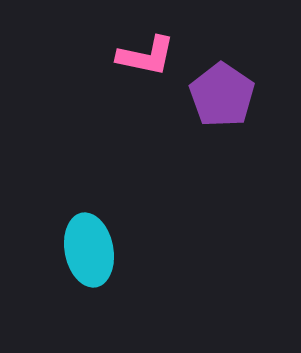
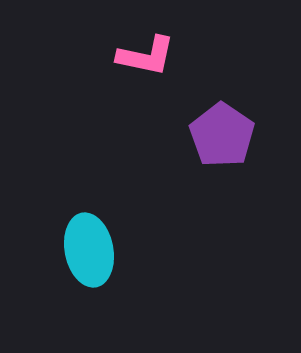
purple pentagon: moved 40 px down
